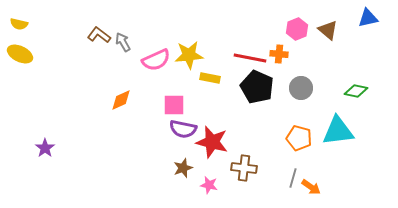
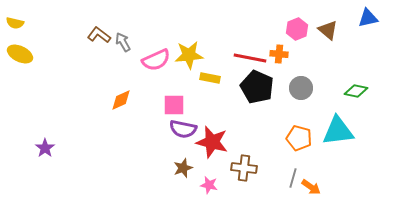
yellow semicircle: moved 4 px left, 1 px up
